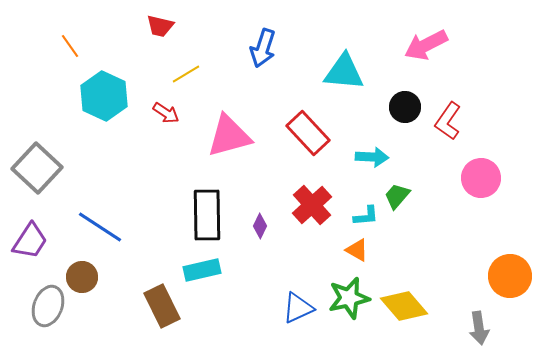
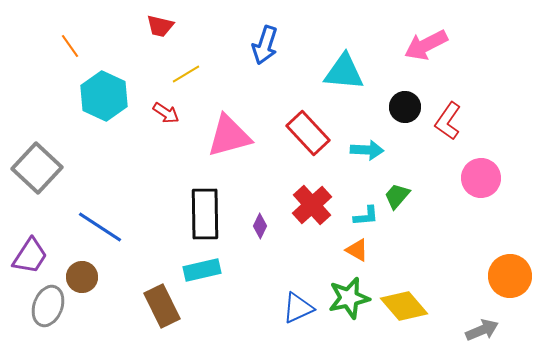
blue arrow: moved 2 px right, 3 px up
cyan arrow: moved 5 px left, 7 px up
black rectangle: moved 2 px left, 1 px up
purple trapezoid: moved 15 px down
gray arrow: moved 3 px right, 2 px down; rotated 104 degrees counterclockwise
